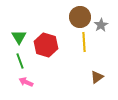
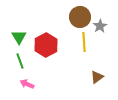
gray star: moved 1 px left, 1 px down
red hexagon: rotated 15 degrees clockwise
pink arrow: moved 1 px right, 2 px down
